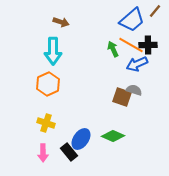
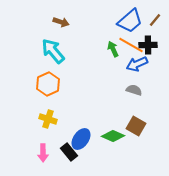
brown line: moved 9 px down
blue trapezoid: moved 2 px left, 1 px down
cyan arrow: rotated 140 degrees clockwise
brown square: moved 14 px right, 29 px down; rotated 12 degrees clockwise
yellow cross: moved 2 px right, 4 px up
